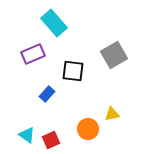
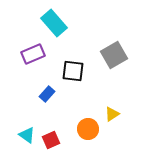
yellow triangle: rotated 21 degrees counterclockwise
